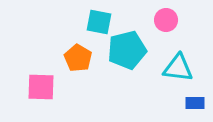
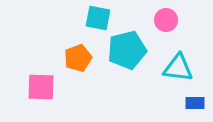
cyan square: moved 1 px left, 4 px up
orange pentagon: rotated 20 degrees clockwise
